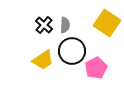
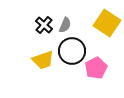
gray semicircle: rotated 21 degrees clockwise
yellow trapezoid: rotated 15 degrees clockwise
